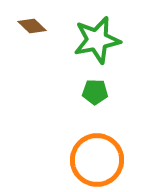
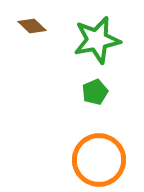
green pentagon: rotated 25 degrees counterclockwise
orange circle: moved 2 px right
